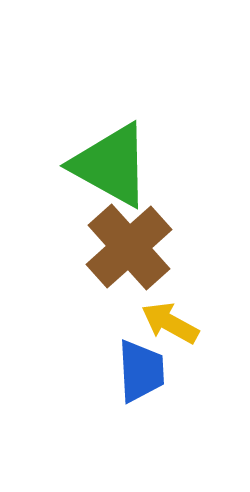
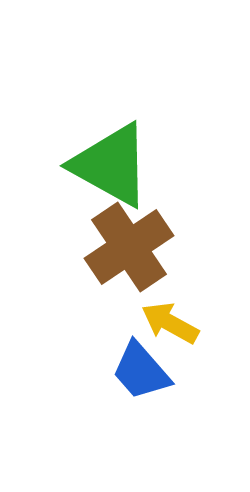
brown cross: rotated 8 degrees clockwise
blue trapezoid: rotated 142 degrees clockwise
